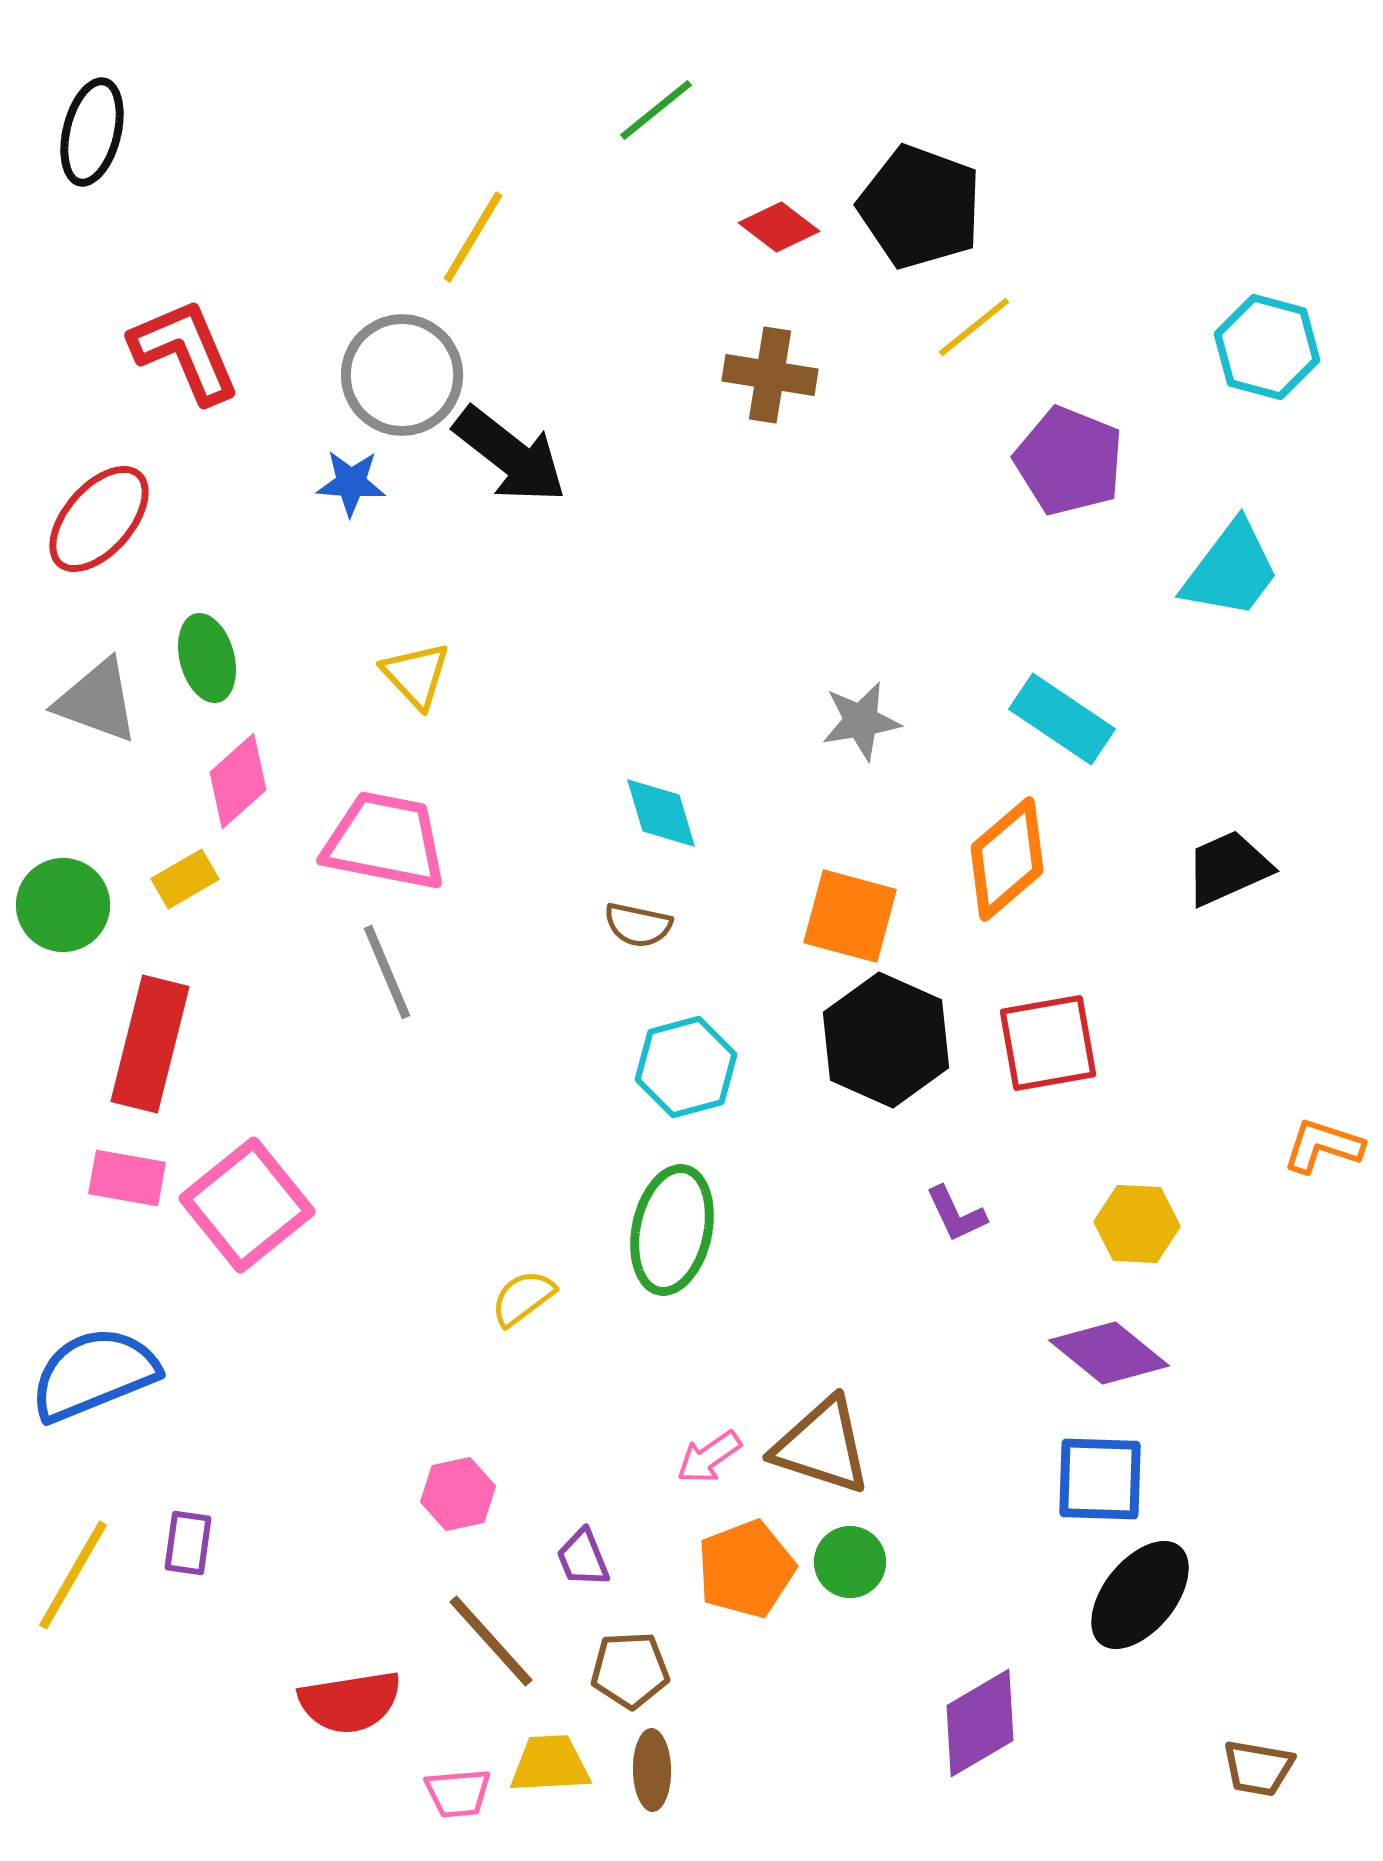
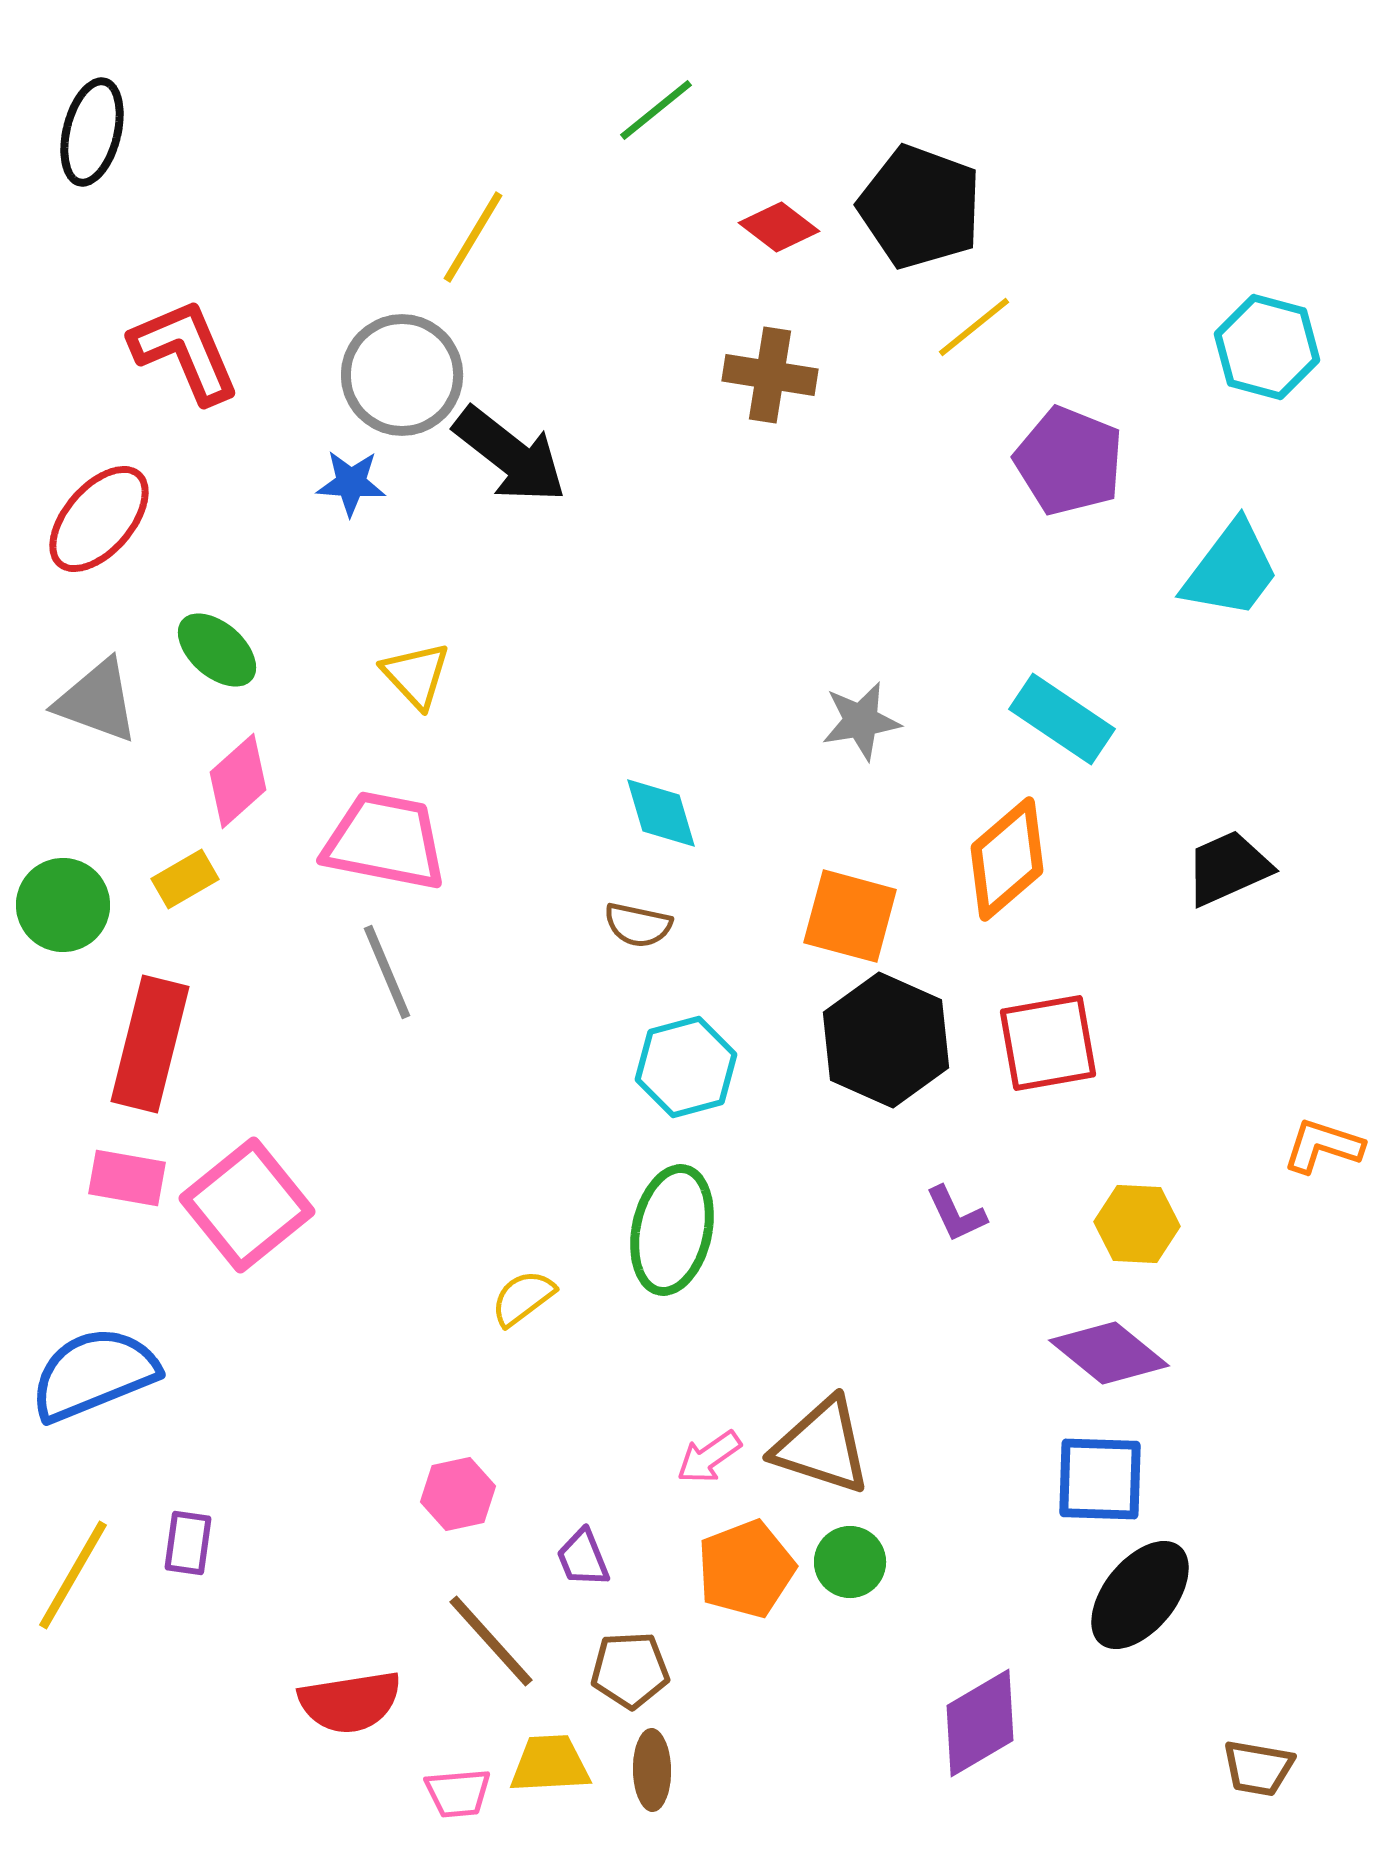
green ellipse at (207, 658): moved 10 px right, 8 px up; rotated 34 degrees counterclockwise
